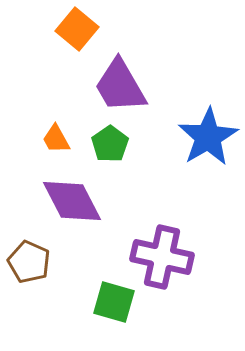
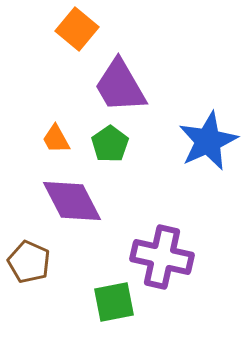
blue star: moved 4 px down; rotated 6 degrees clockwise
green square: rotated 27 degrees counterclockwise
